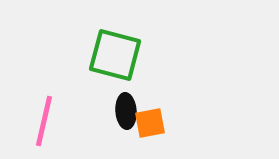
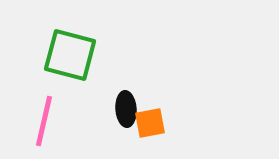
green square: moved 45 px left
black ellipse: moved 2 px up
